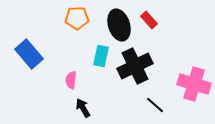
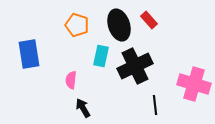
orange pentagon: moved 7 px down; rotated 20 degrees clockwise
blue rectangle: rotated 32 degrees clockwise
black line: rotated 42 degrees clockwise
